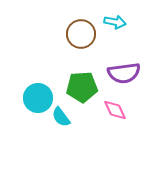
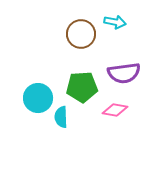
pink diamond: rotated 55 degrees counterclockwise
cyan semicircle: rotated 35 degrees clockwise
